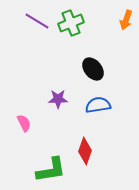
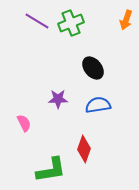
black ellipse: moved 1 px up
red diamond: moved 1 px left, 2 px up
